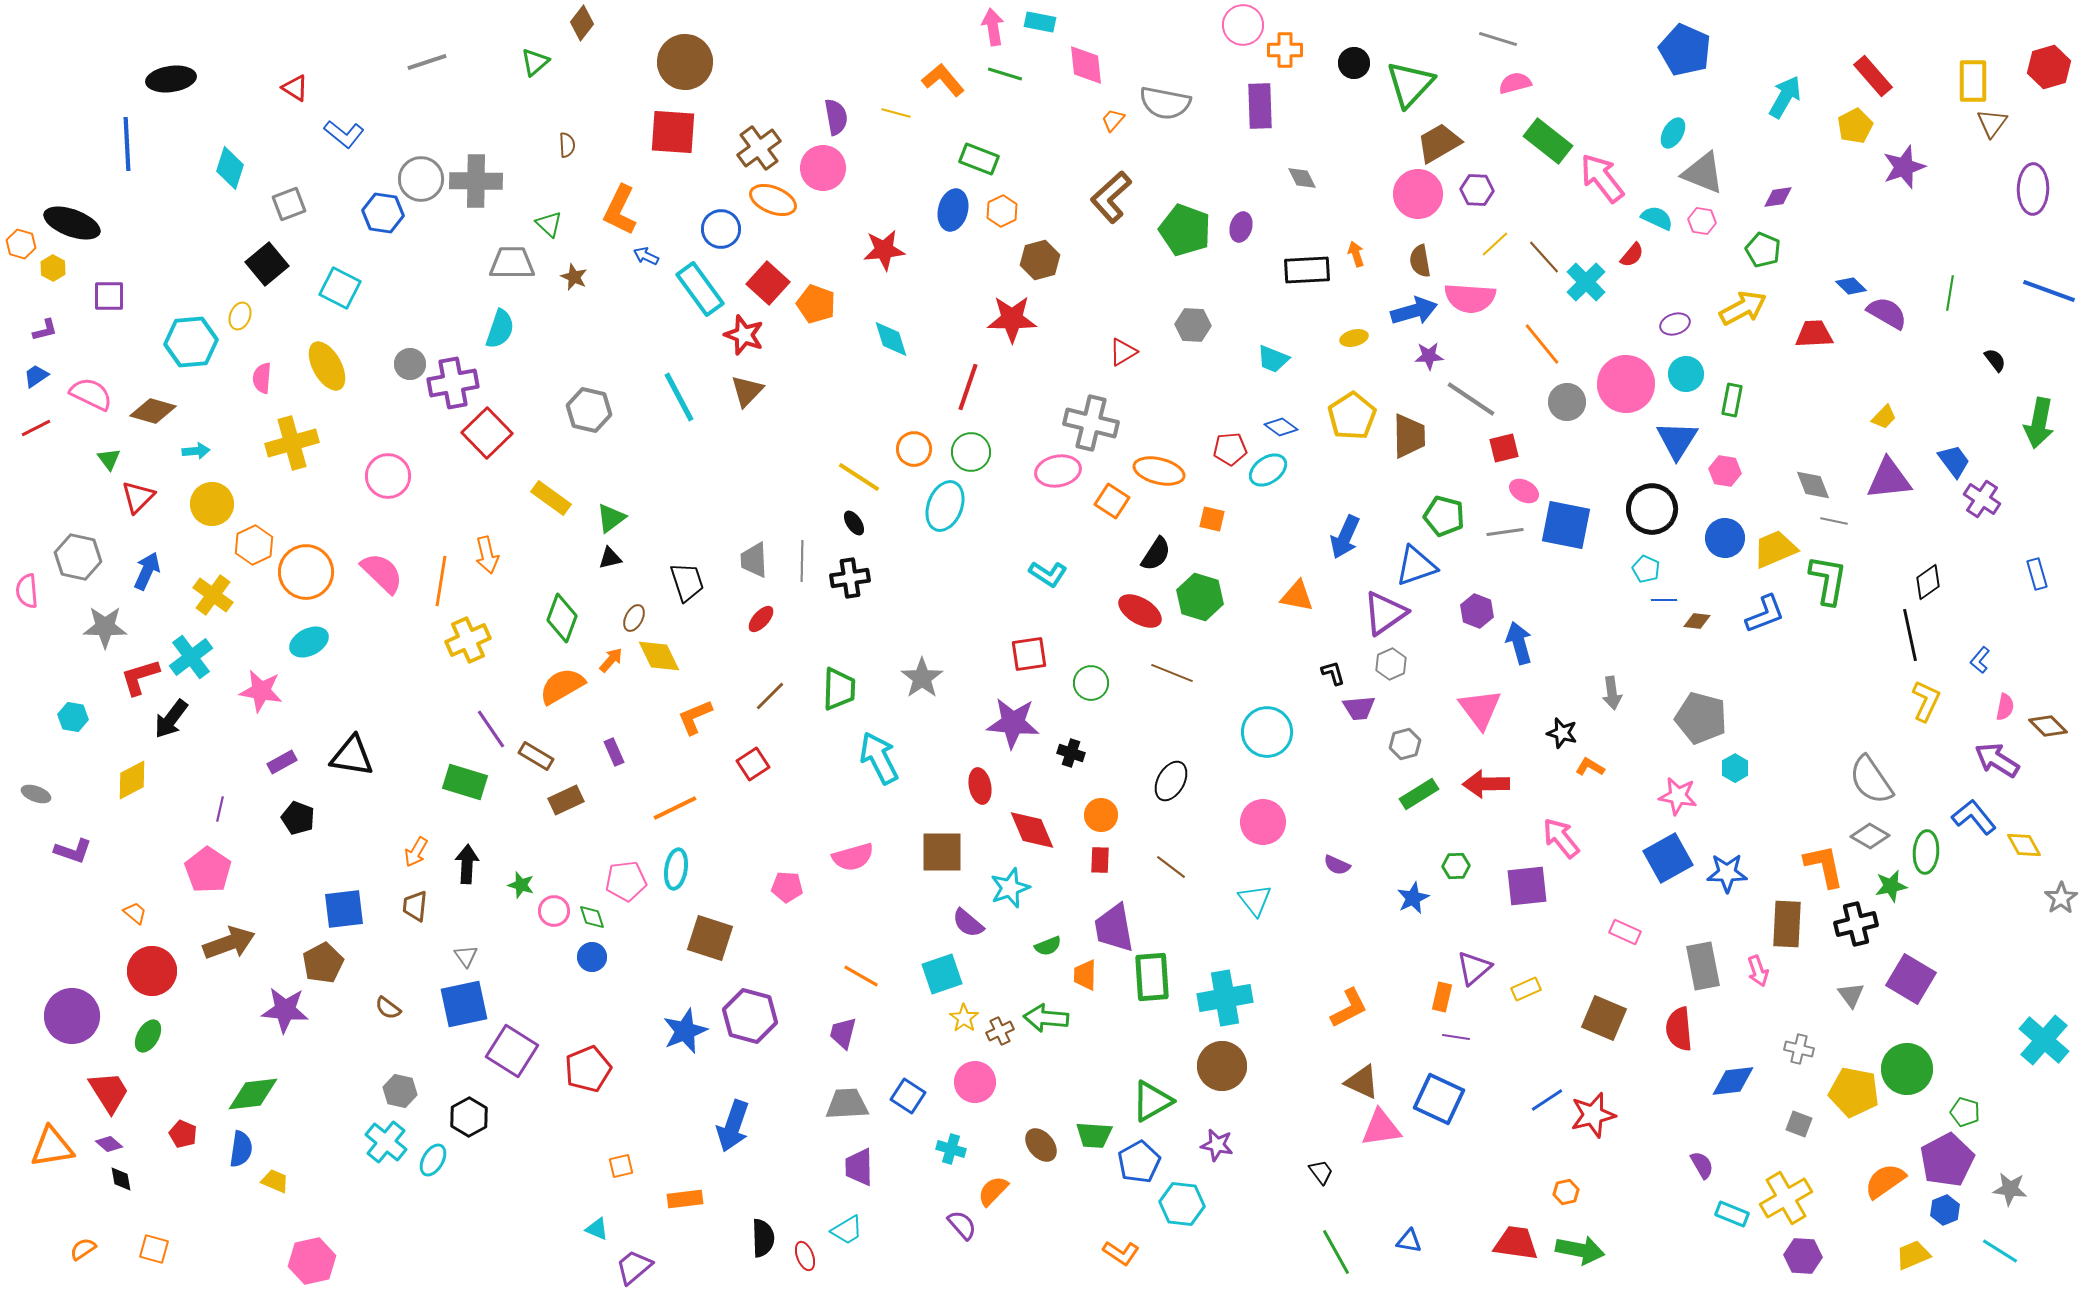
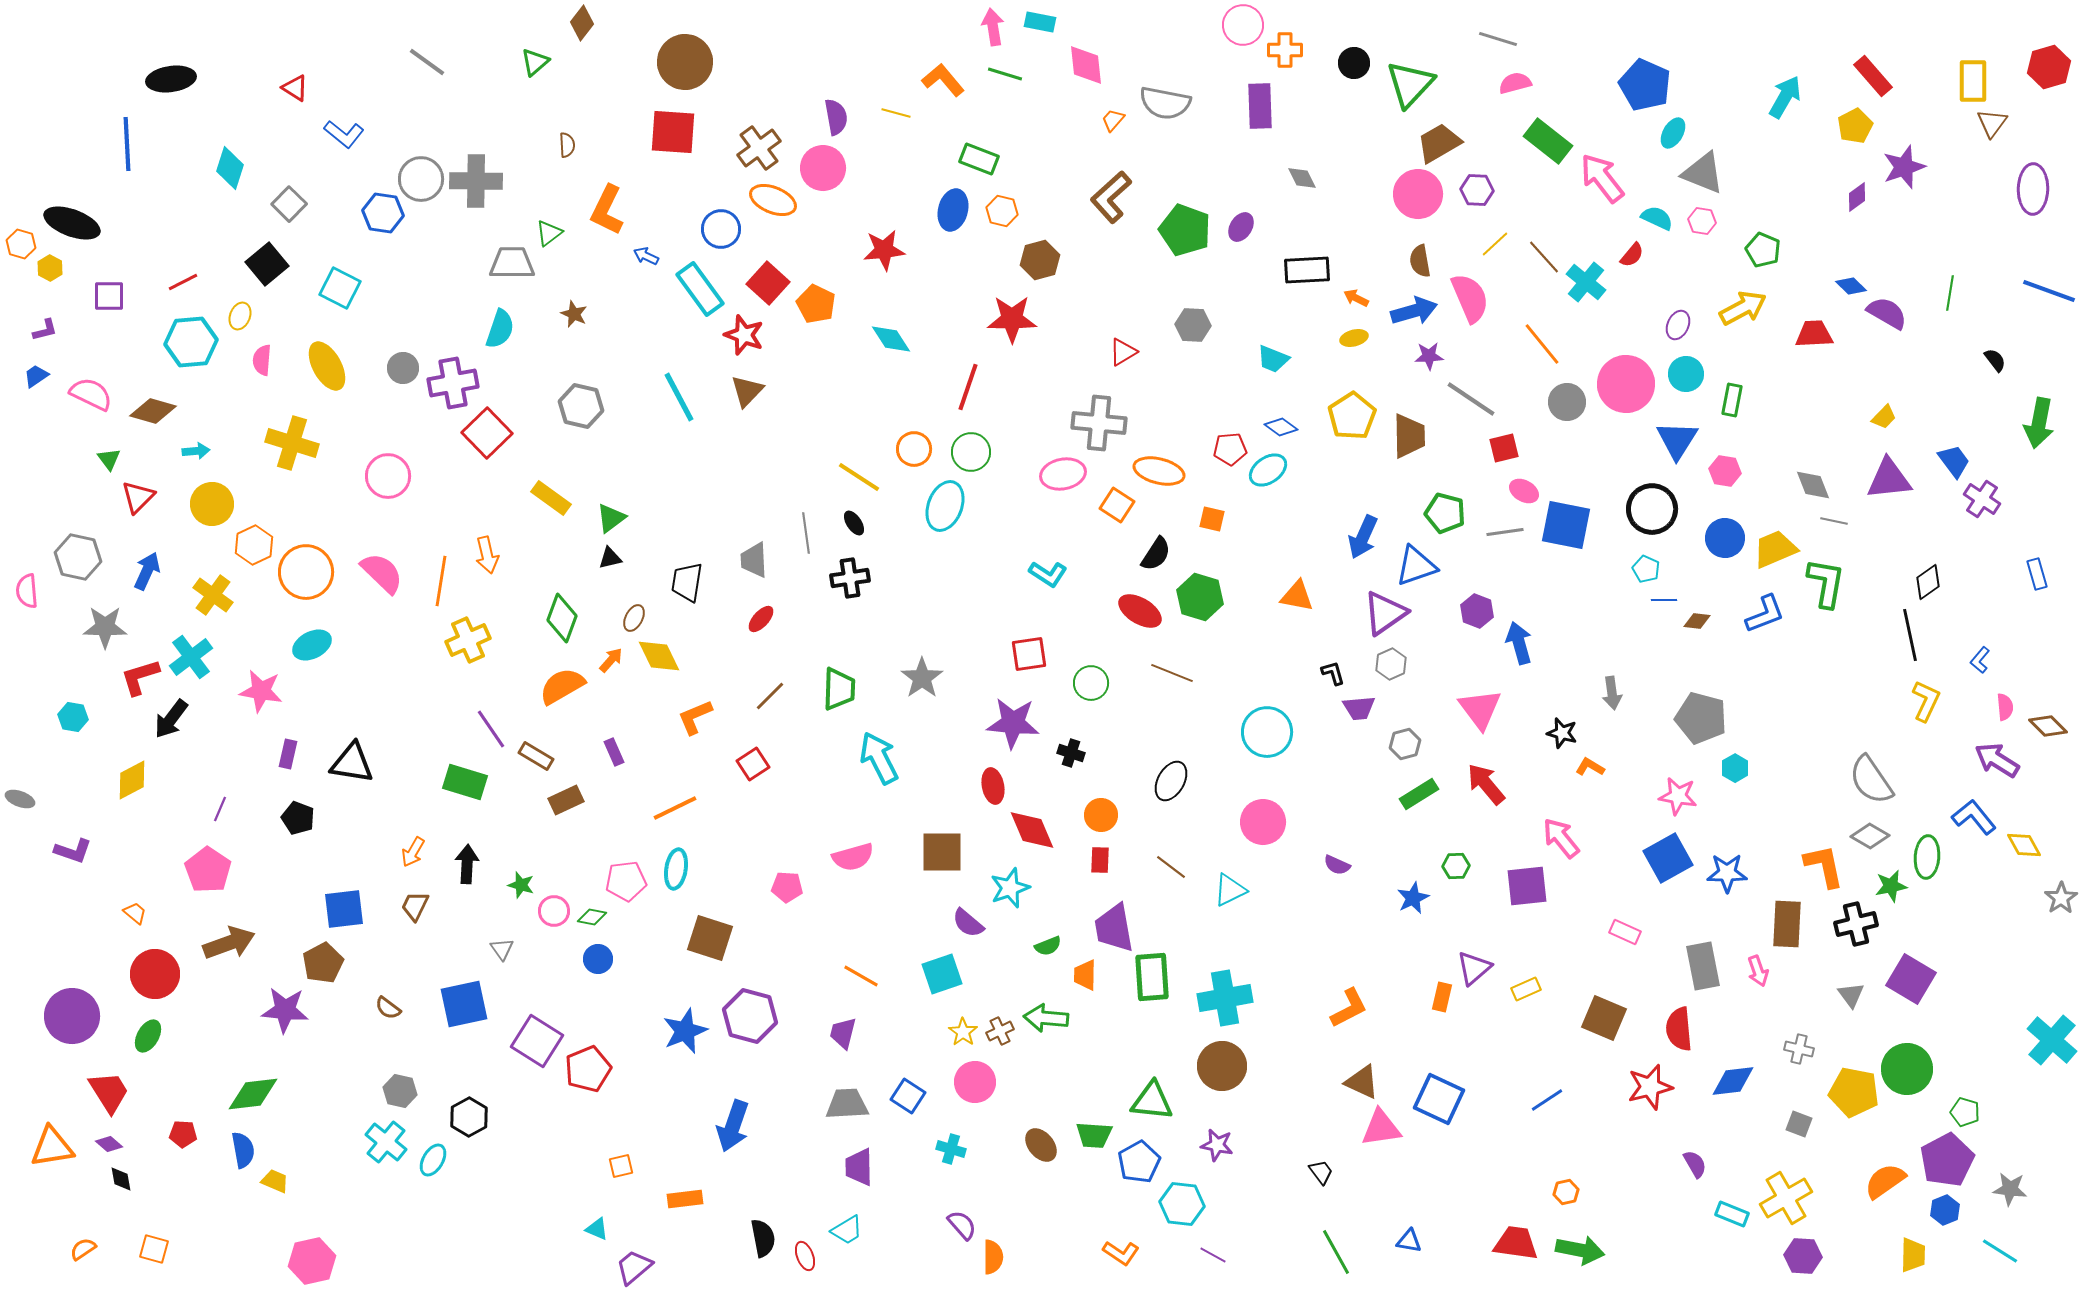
blue pentagon at (1685, 50): moved 40 px left, 35 px down
gray line at (427, 62): rotated 54 degrees clockwise
purple diamond at (1778, 197): moved 79 px right; rotated 28 degrees counterclockwise
gray square at (289, 204): rotated 24 degrees counterclockwise
orange L-shape at (620, 210): moved 13 px left
orange hexagon at (1002, 211): rotated 20 degrees counterclockwise
green triangle at (549, 224): moved 9 px down; rotated 40 degrees clockwise
purple ellipse at (1241, 227): rotated 16 degrees clockwise
orange arrow at (1356, 254): moved 44 px down; rotated 45 degrees counterclockwise
yellow hexagon at (53, 268): moved 3 px left
brown star at (574, 277): moved 37 px down
cyan cross at (1586, 282): rotated 6 degrees counterclockwise
pink semicircle at (1470, 298): rotated 117 degrees counterclockwise
orange pentagon at (816, 304): rotated 6 degrees clockwise
purple ellipse at (1675, 324): moved 3 px right, 1 px down; rotated 48 degrees counterclockwise
cyan diamond at (891, 339): rotated 15 degrees counterclockwise
gray circle at (410, 364): moved 7 px left, 4 px down
pink semicircle at (262, 378): moved 18 px up
gray hexagon at (589, 410): moved 8 px left, 4 px up
gray cross at (1091, 423): moved 8 px right; rotated 8 degrees counterclockwise
red line at (36, 428): moved 147 px right, 146 px up
yellow cross at (292, 443): rotated 33 degrees clockwise
pink ellipse at (1058, 471): moved 5 px right, 3 px down
orange square at (1112, 501): moved 5 px right, 4 px down
green pentagon at (1444, 516): moved 1 px right, 3 px up
blue arrow at (1345, 537): moved 18 px right
gray line at (802, 561): moved 4 px right, 28 px up; rotated 9 degrees counterclockwise
green L-shape at (1828, 580): moved 2 px left, 3 px down
black trapezoid at (687, 582): rotated 153 degrees counterclockwise
cyan ellipse at (309, 642): moved 3 px right, 3 px down
pink semicircle at (2005, 707): rotated 16 degrees counterclockwise
black triangle at (352, 756): moved 7 px down
purple rectangle at (282, 762): moved 6 px right, 8 px up; rotated 48 degrees counterclockwise
red arrow at (1486, 784): rotated 51 degrees clockwise
red ellipse at (980, 786): moved 13 px right
gray ellipse at (36, 794): moved 16 px left, 5 px down
purple line at (220, 809): rotated 10 degrees clockwise
orange arrow at (416, 852): moved 3 px left
green ellipse at (1926, 852): moved 1 px right, 5 px down
cyan triangle at (1255, 900): moved 25 px left, 10 px up; rotated 42 degrees clockwise
brown trapezoid at (415, 906): rotated 20 degrees clockwise
green diamond at (592, 917): rotated 60 degrees counterclockwise
gray triangle at (466, 956): moved 36 px right, 7 px up
blue circle at (592, 957): moved 6 px right, 2 px down
red circle at (152, 971): moved 3 px right, 3 px down
yellow star at (964, 1018): moved 1 px left, 14 px down
purple line at (1456, 1037): moved 243 px left, 218 px down; rotated 20 degrees clockwise
cyan cross at (2044, 1040): moved 8 px right
purple square at (512, 1051): moved 25 px right, 10 px up
green triangle at (1152, 1101): rotated 36 degrees clockwise
red star at (1593, 1115): moved 57 px right, 28 px up
red pentagon at (183, 1134): rotated 20 degrees counterclockwise
blue semicircle at (241, 1149): moved 2 px right, 1 px down; rotated 18 degrees counterclockwise
purple semicircle at (1702, 1165): moved 7 px left, 1 px up
orange semicircle at (993, 1191): moved 66 px down; rotated 136 degrees clockwise
black semicircle at (763, 1238): rotated 9 degrees counterclockwise
yellow trapezoid at (1913, 1255): rotated 114 degrees clockwise
